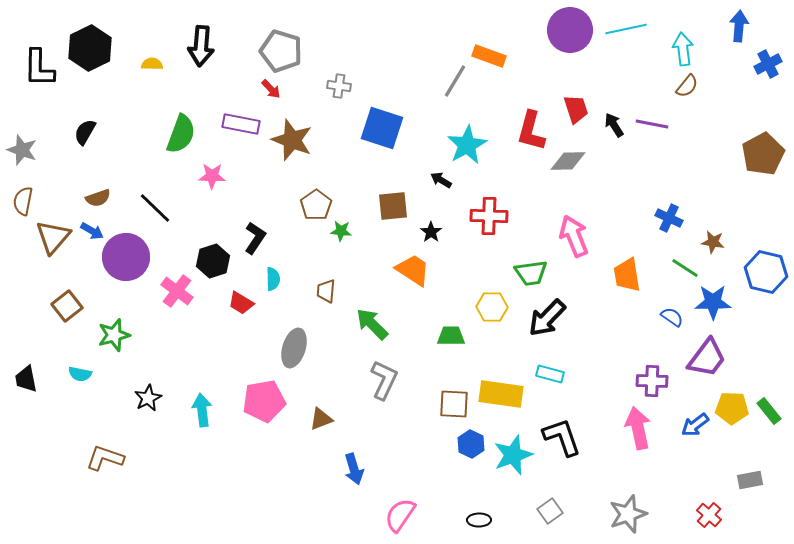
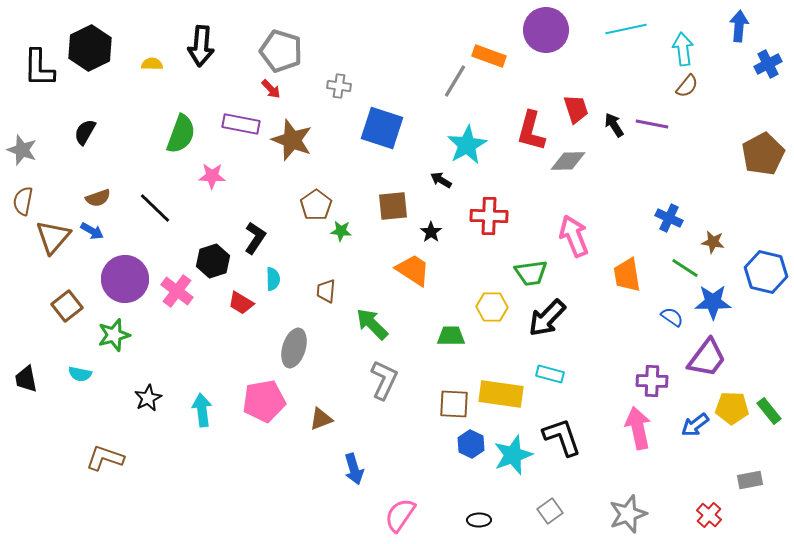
purple circle at (570, 30): moved 24 px left
purple circle at (126, 257): moved 1 px left, 22 px down
